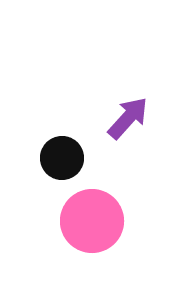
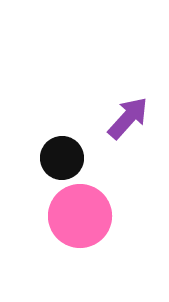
pink circle: moved 12 px left, 5 px up
